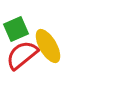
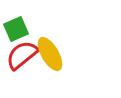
yellow ellipse: moved 2 px right, 8 px down
